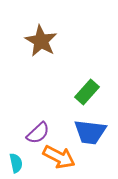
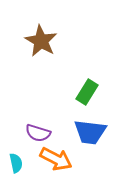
green rectangle: rotated 10 degrees counterclockwise
purple semicircle: rotated 60 degrees clockwise
orange arrow: moved 3 px left, 2 px down
